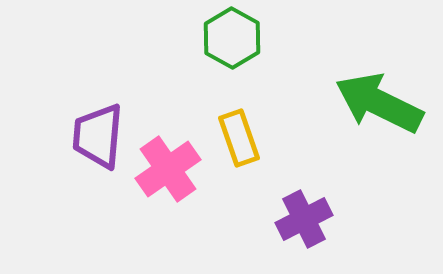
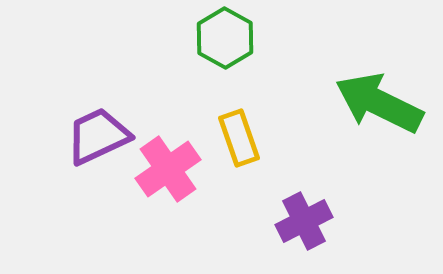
green hexagon: moved 7 px left
purple trapezoid: rotated 60 degrees clockwise
purple cross: moved 2 px down
